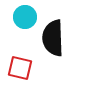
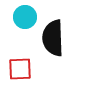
red square: moved 1 px down; rotated 15 degrees counterclockwise
